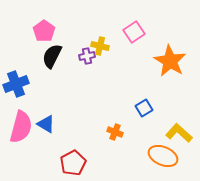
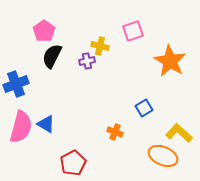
pink square: moved 1 px left, 1 px up; rotated 15 degrees clockwise
purple cross: moved 5 px down
